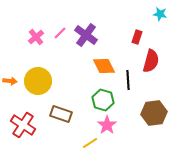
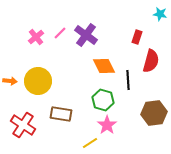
brown rectangle: rotated 10 degrees counterclockwise
